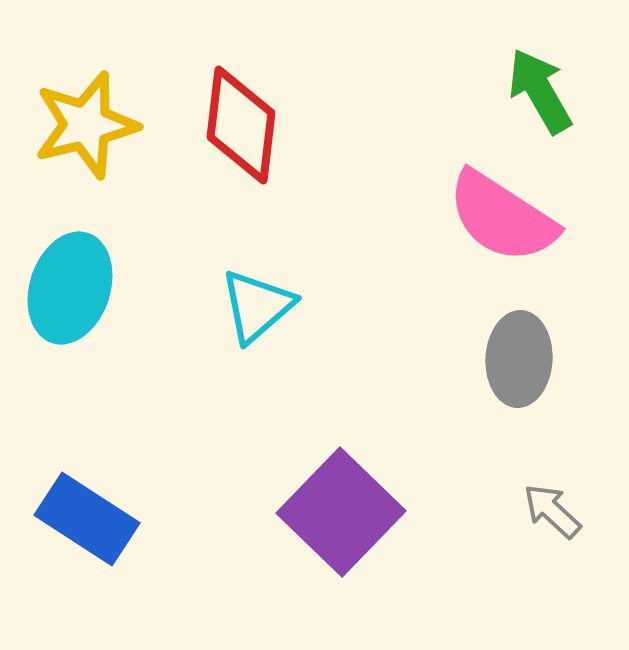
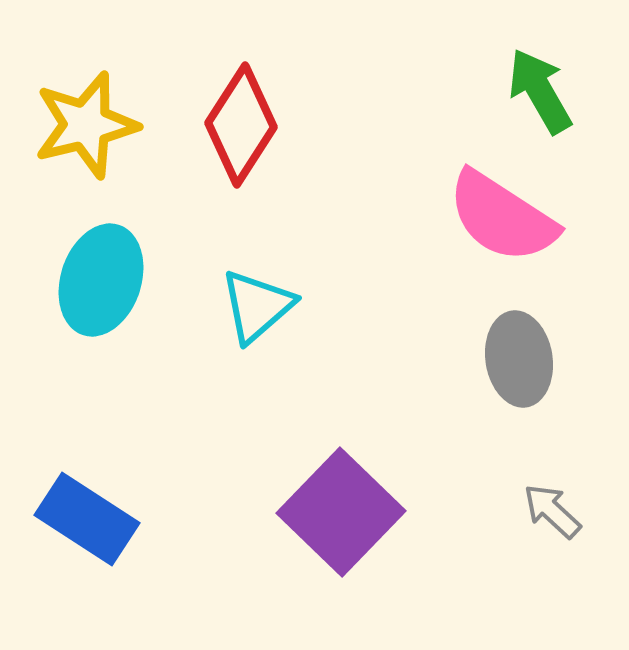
red diamond: rotated 26 degrees clockwise
cyan ellipse: moved 31 px right, 8 px up
gray ellipse: rotated 12 degrees counterclockwise
